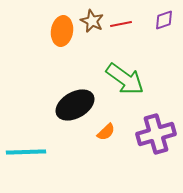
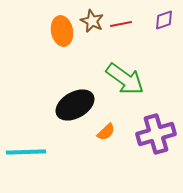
orange ellipse: rotated 20 degrees counterclockwise
